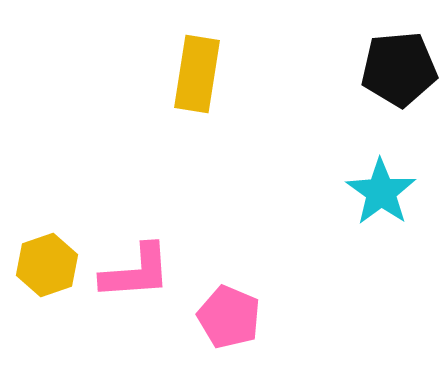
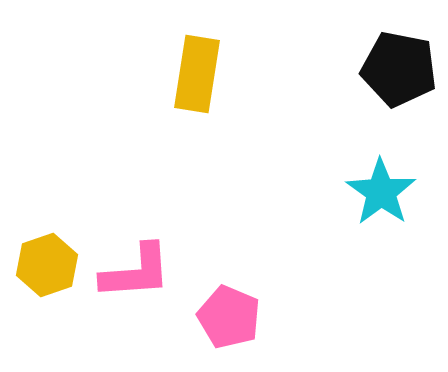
black pentagon: rotated 16 degrees clockwise
